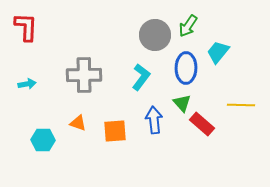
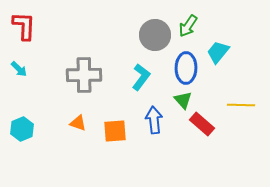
red L-shape: moved 2 px left, 1 px up
cyan arrow: moved 8 px left, 15 px up; rotated 54 degrees clockwise
green triangle: moved 1 px right, 3 px up
cyan hexagon: moved 21 px left, 11 px up; rotated 25 degrees counterclockwise
